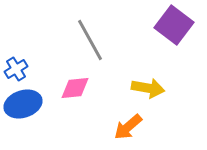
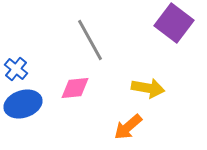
purple square: moved 2 px up
blue cross: rotated 20 degrees counterclockwise
